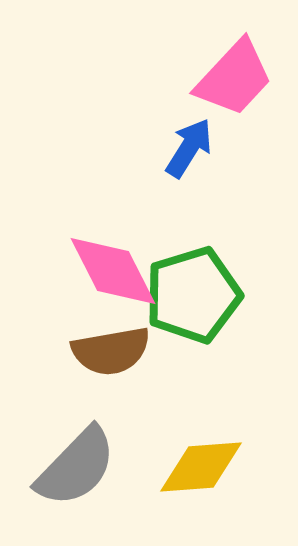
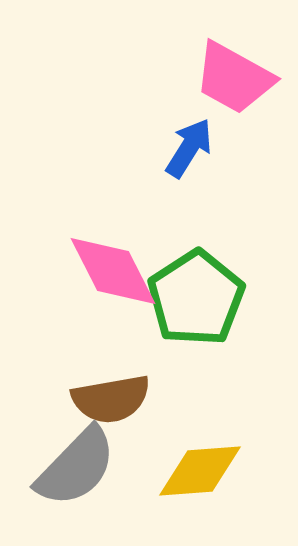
pink trapezoid: rotated 76 degrees clockwise
green pentagon: moved 3 px right, 3 px down; rotated 16 degrees counterclockwise
brown semicircle: moved 48 px down
yellow diamond: moved 1 px left, 4 px down
